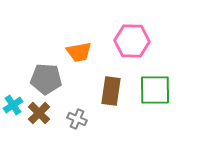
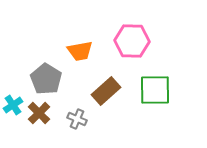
orange trapezoid: moved 1 px right, 1 px up
gray pentagon: rotated 28 degrees clockwise
brown rectangle: moved 5 px left; rotated 40 degrees clockwise
